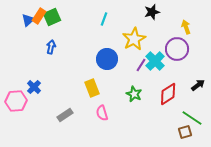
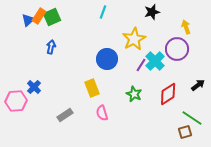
cyan line: moved 1 px left, 7 px up
